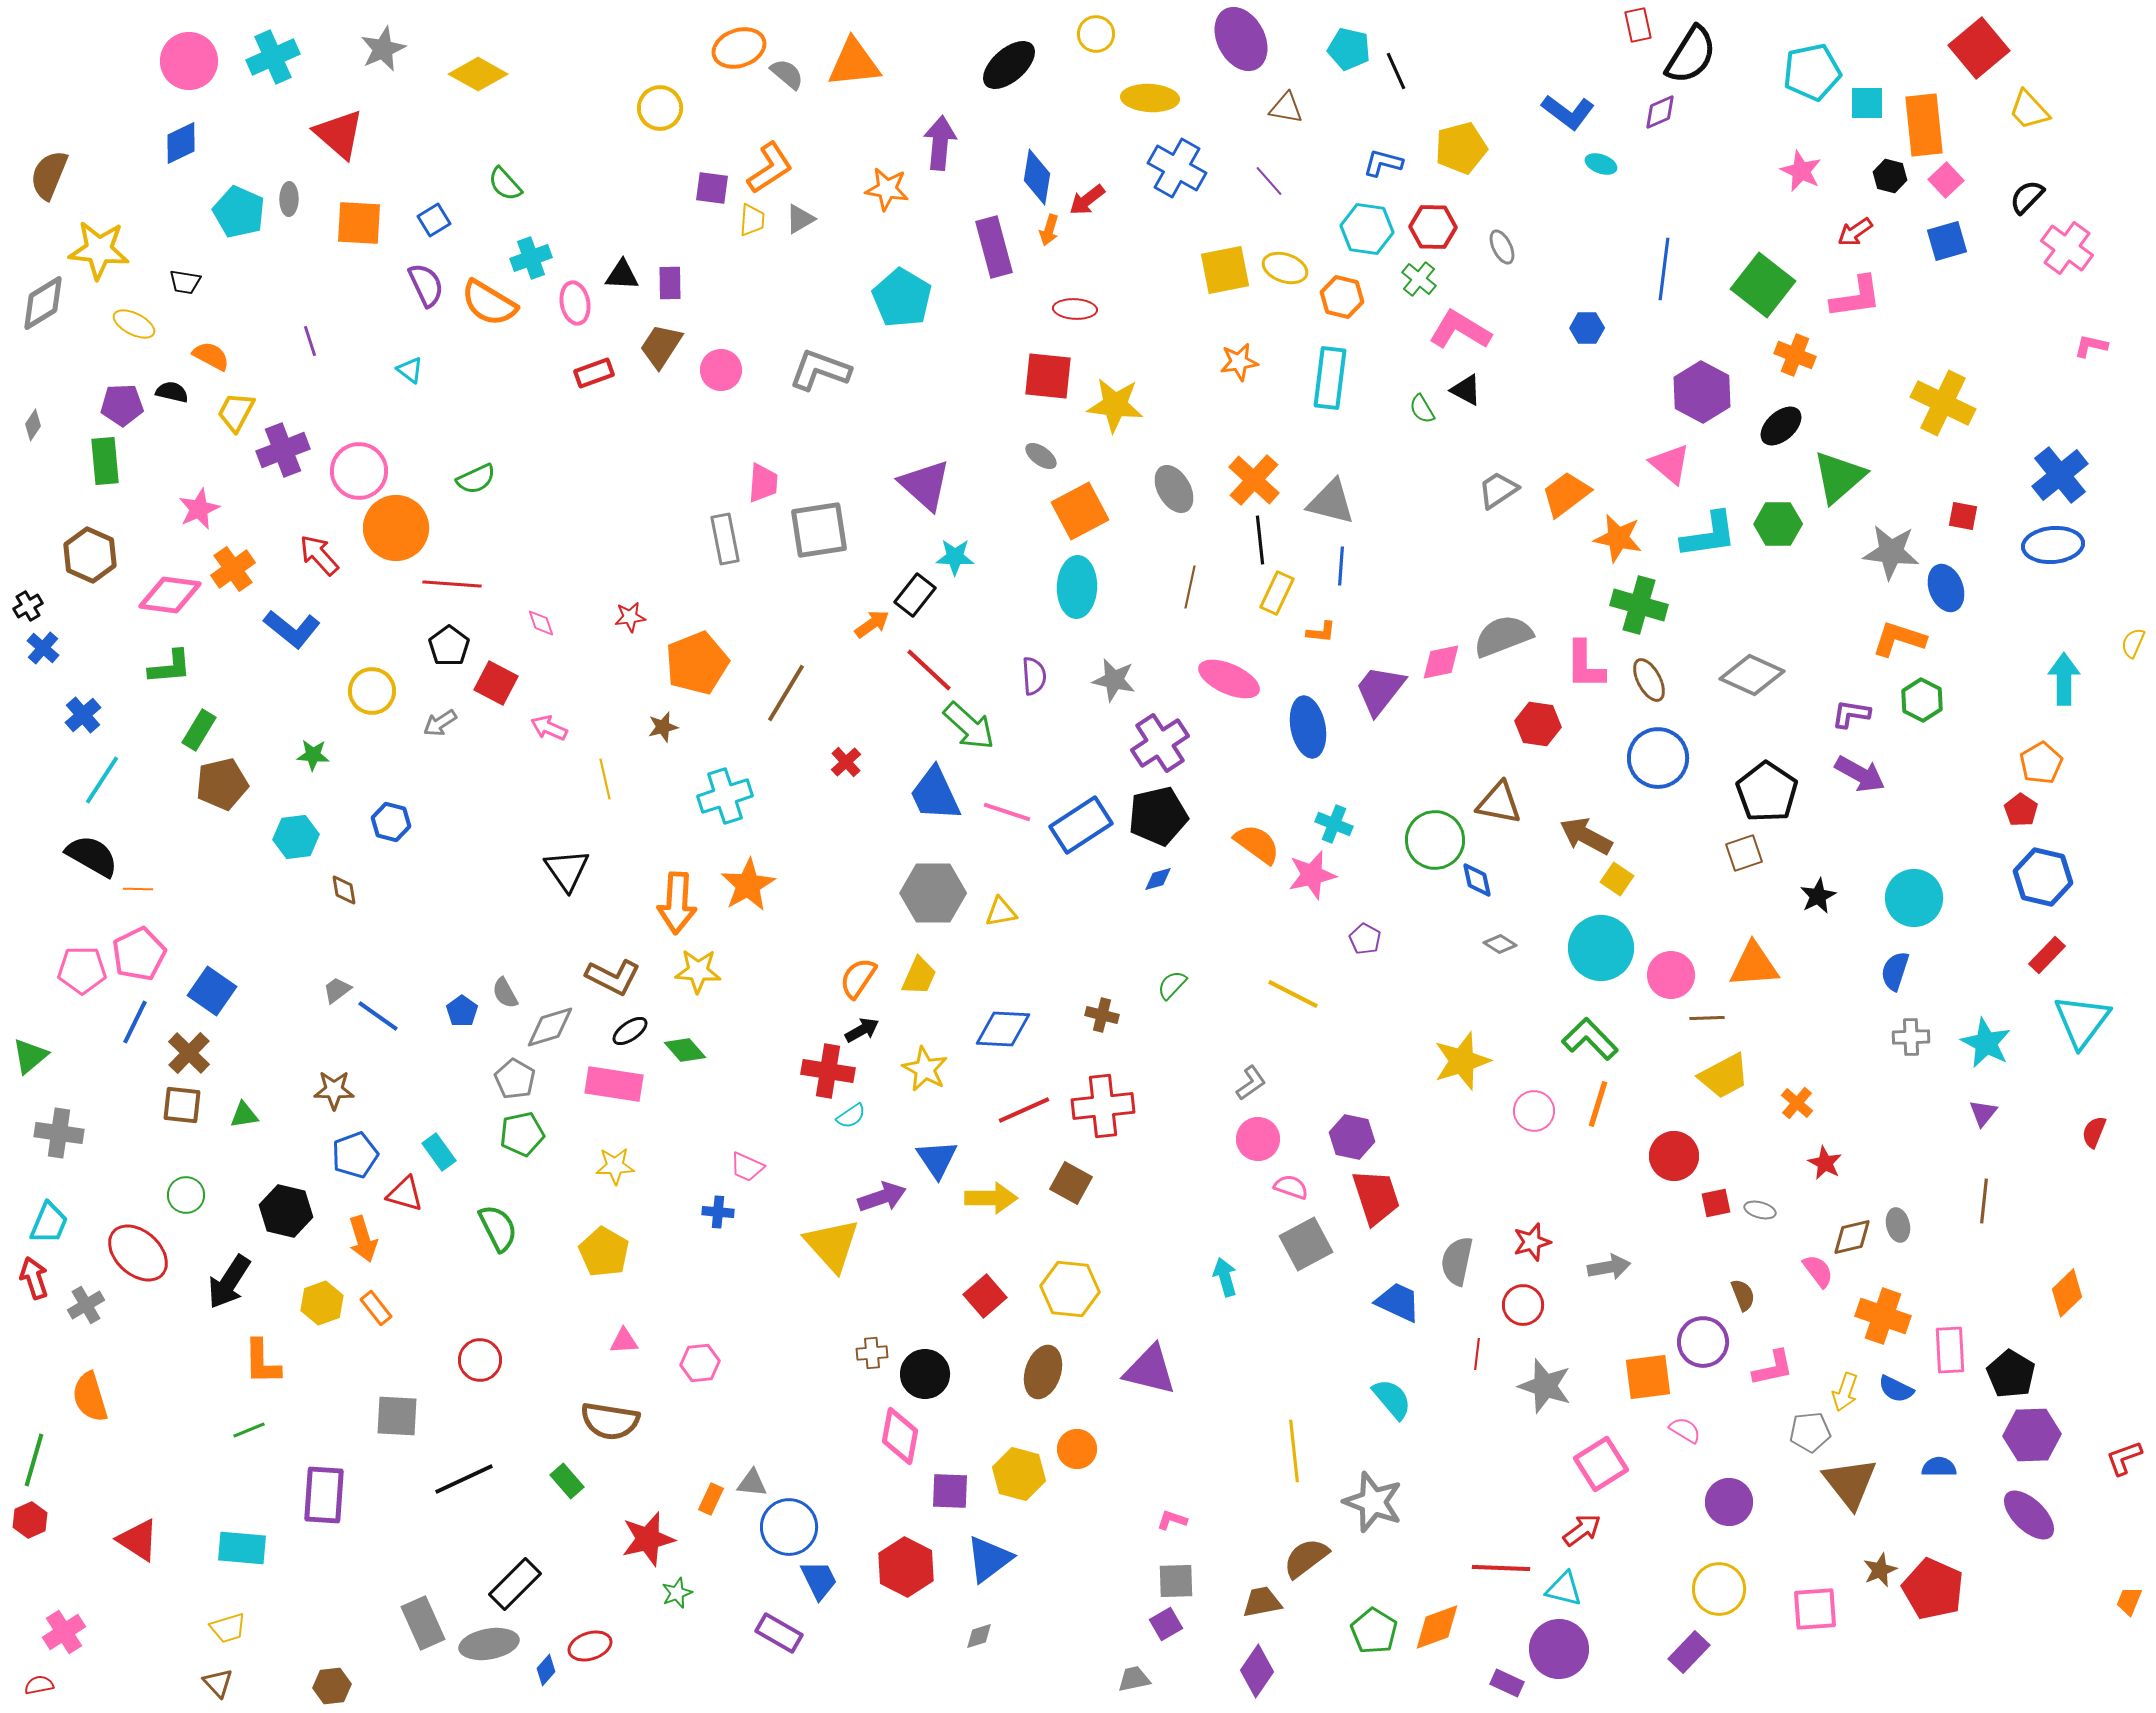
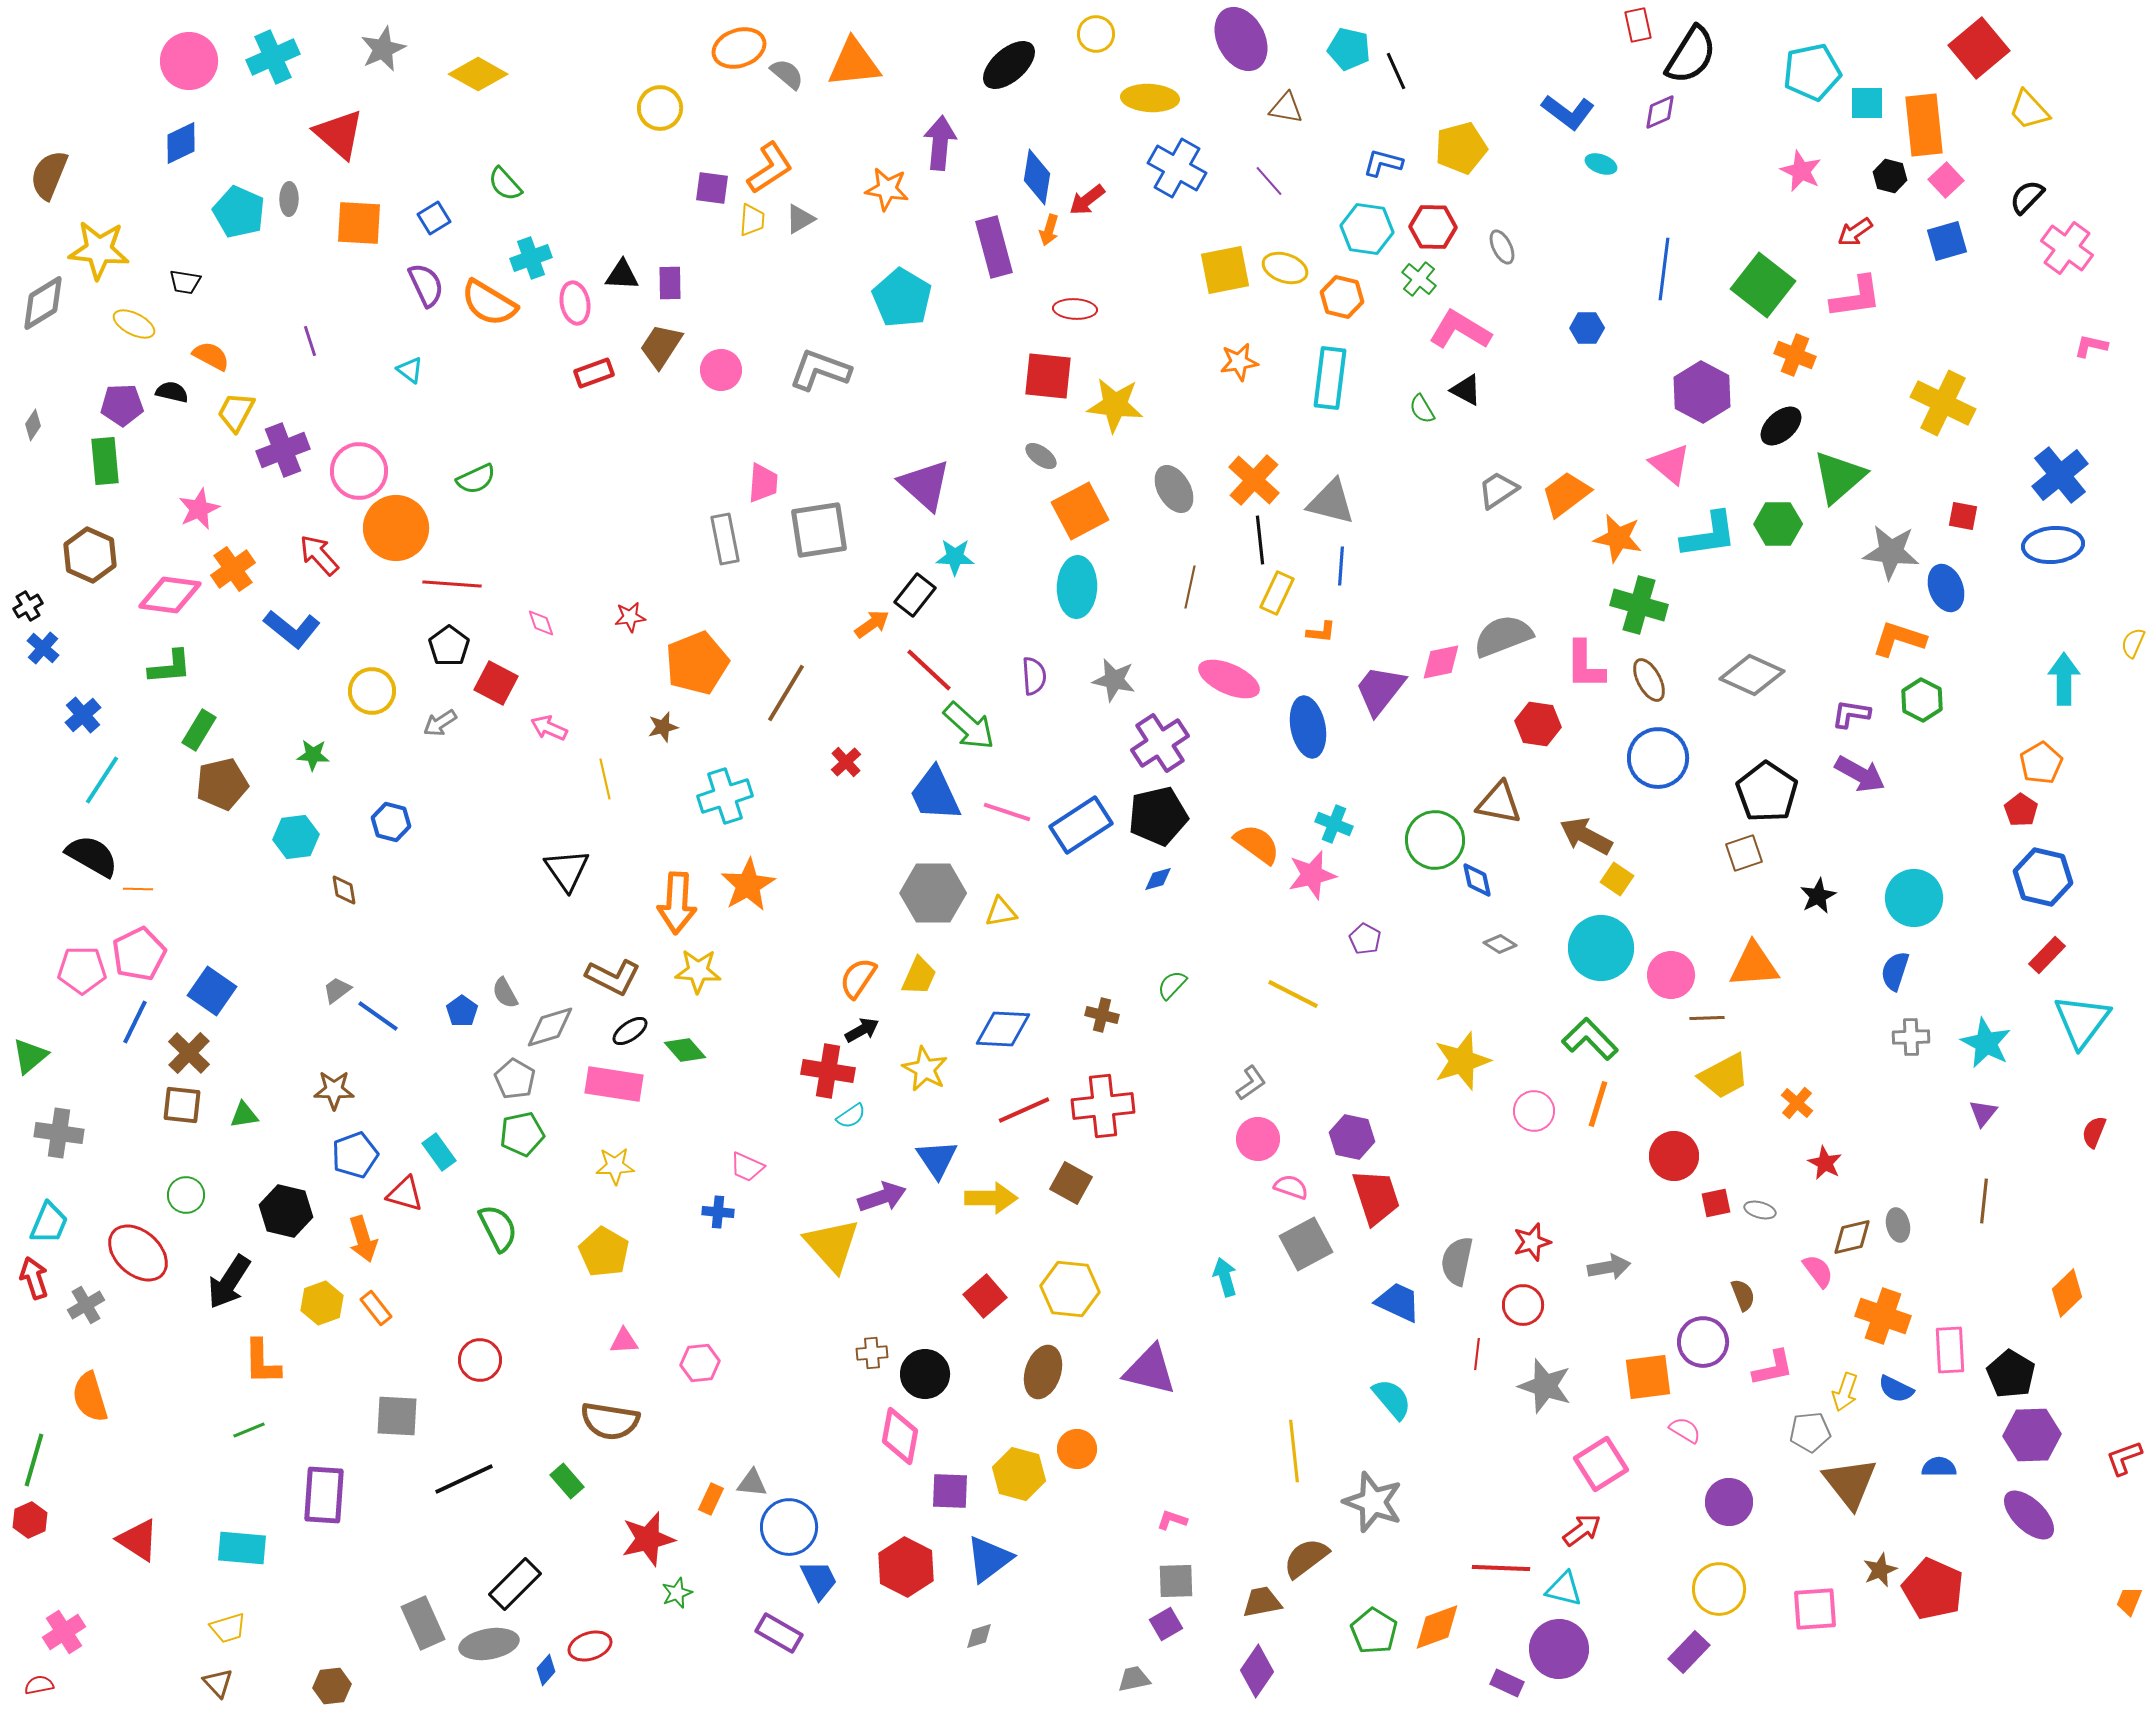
blue square at (434, 220): moved 2 px up
